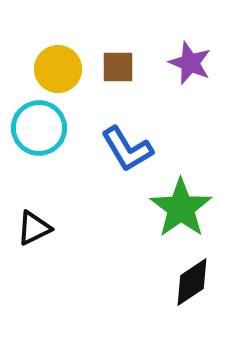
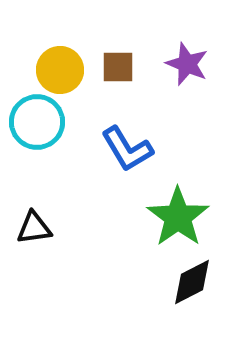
purple star: moved 3 px left, 1 px down
yellow circle: moved 2 px right, 1 px down
cyan circle: moved 2 px left, 6 px up
green star: moved 3 px left, 9 px down
black triangle: rotated 18 degrees clockwise
black diamond: rotated 6 degrees clockwise
